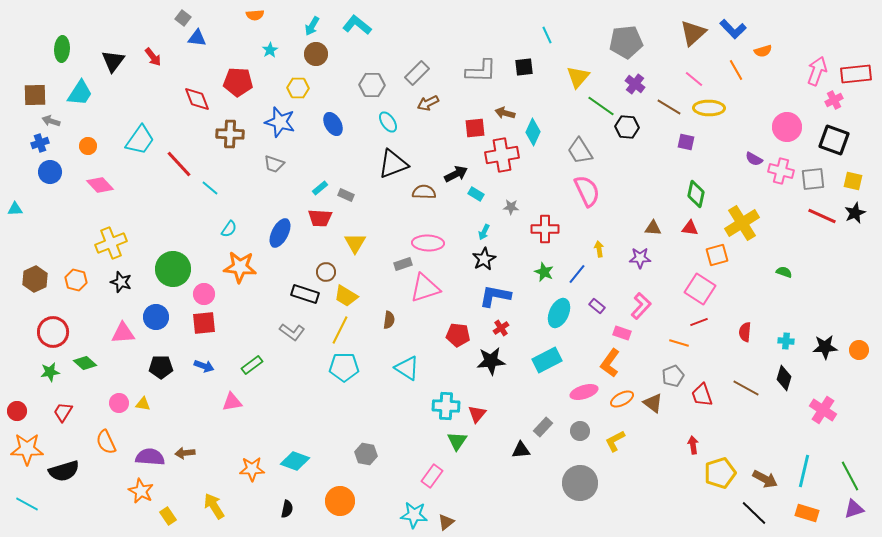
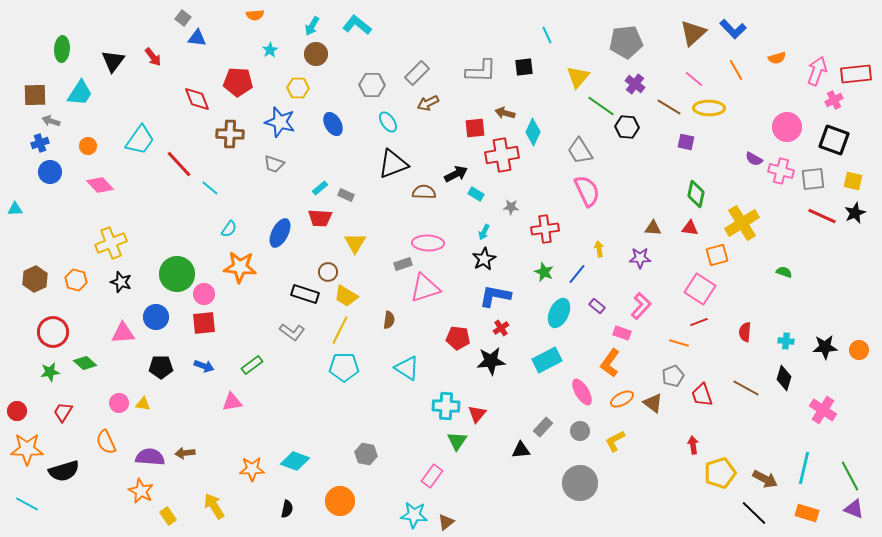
orange semicircle at (763, 51): moved 14 px right, 7 px down
red cross at (545, 229): rotated 8 degrees counterclockwise
green circle at (173, 269): moved 4 px right, 5 px down
brown circle at (326, 272): moved 2 px right
red pentagon at (458, 335): moved 3 px down
pink ellipse at (584, 392): moved 2 px left; rotated 76 degrees clockwise
cyan line at (804, 471): moved 3 px up
purple triangle at (854, 509): rotated 40 degrees clockwise
